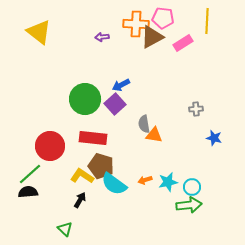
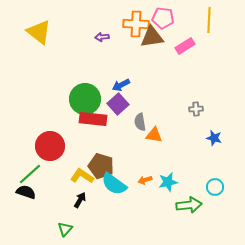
yellow line: moved 2 px right, 1 px up
brown triangle: rotated 20 degrees clockwise
pink rectangle: moved 2 px right, 3 px down
purple square: moved 3 px right
gray semicircle: moved 4 px left, 2 px up
red rectangle: moved 19 px up
cyan circle: moved 23 px right
black semicircle: moved 2 px left; rotated 24 degrees clockwise
green triangle: rotated 28 degrees clockwise
